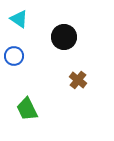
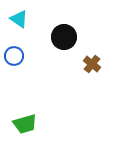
brown cross: moved 14 px right, 16 px up
green trapezoid: moved 2 px left, 15 px down; rotated 80 degrees counterclockwise
